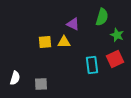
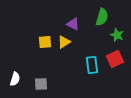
yellow triangle: rotated 32 degrees counterclockwise
white semicircle: moved 1 px down
